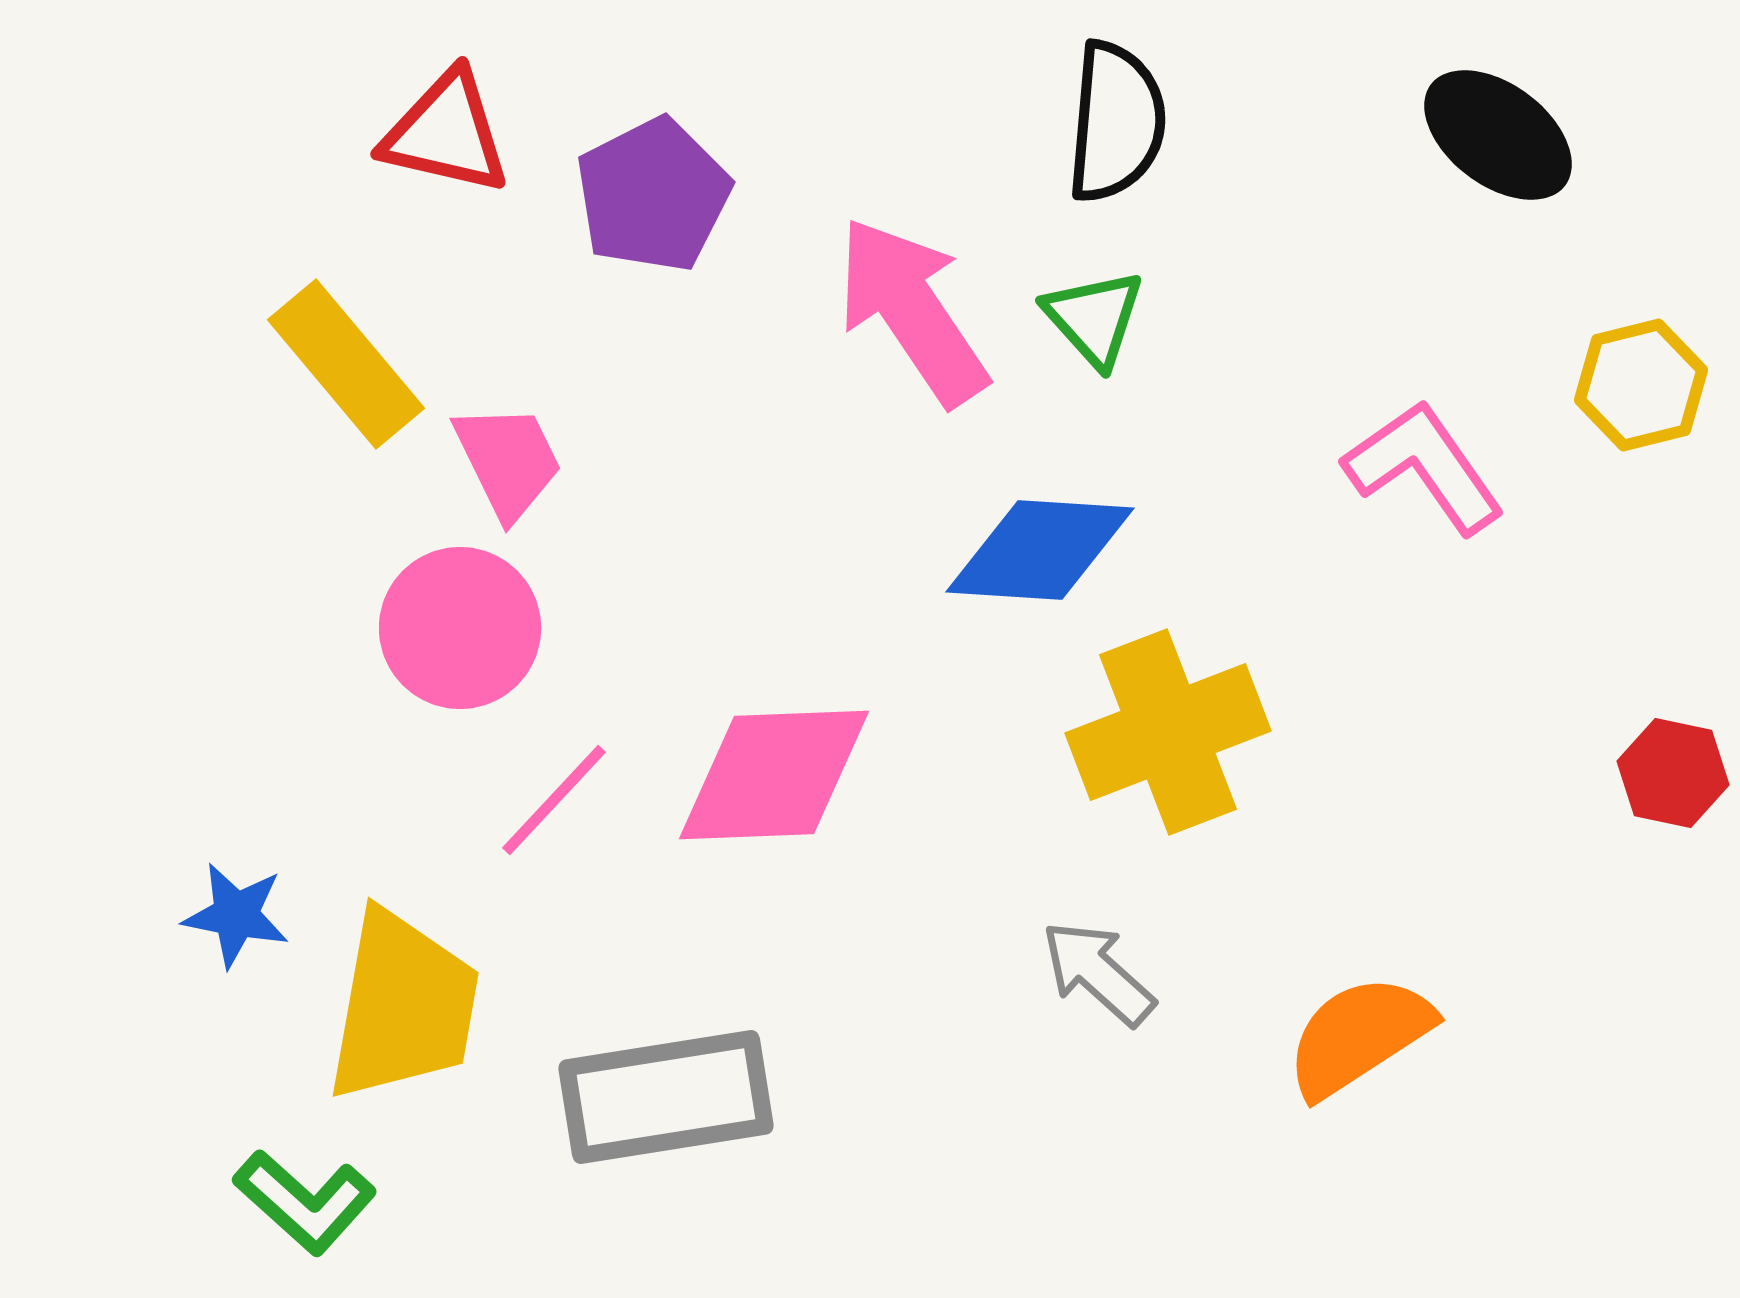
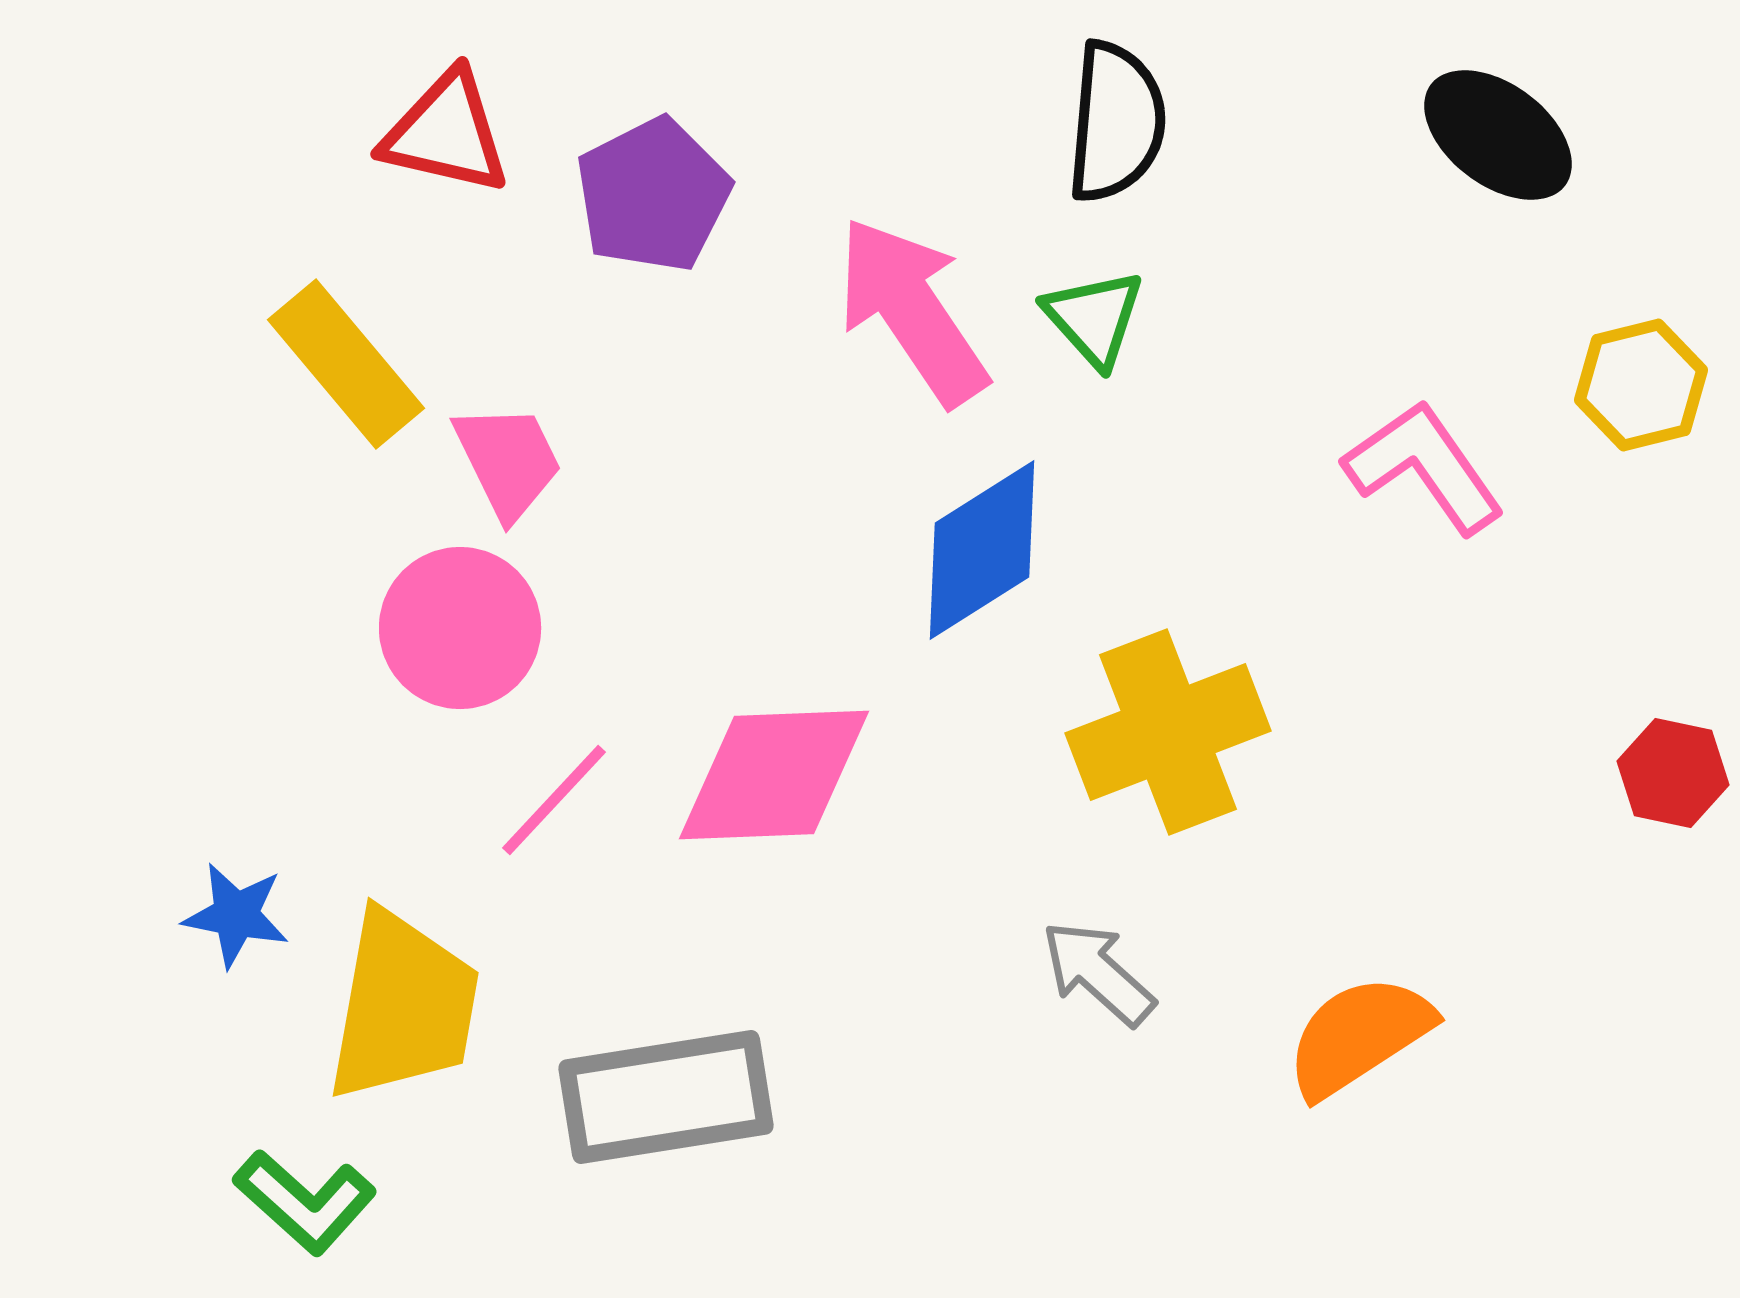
blue diamond: moved 58 px left; rotated 36 degrees counterclockwise
